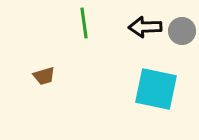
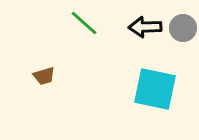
green line: rotated 40 degrees counterclockwise
gray circle: moved 1 px right, 3 px up
cyan square: moved 1 px left
